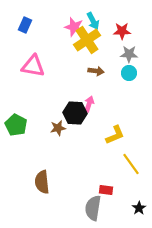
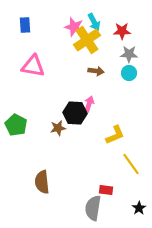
cyan arrow: moved 1 px right, 1 px down
blue rectangle: rotated 28 degrees counterclockwise
